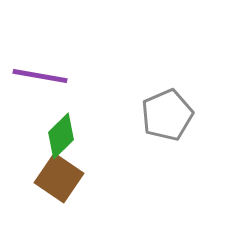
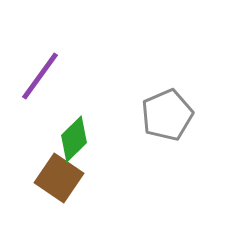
purple line: rotated 64 degrees counterclockwise
green diamond: moved 13 px right, 3 px down
